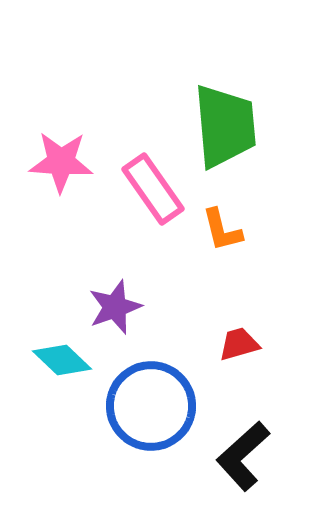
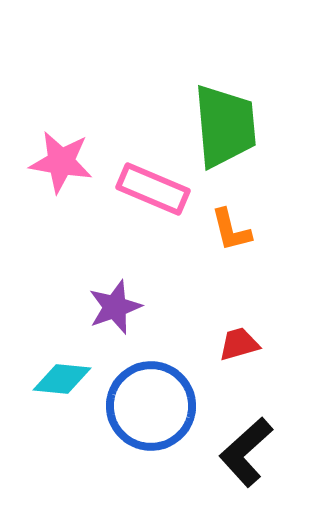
pink star: rotated 6 degrees clockwise
pink rectangle: rotated 32 degrees counterclockwise
orange L-shape: moved 9 px right
cyan diamond: moved 19 px down; rotated 38 degrees counterclockwise
black L-shape: moved 3 px right, 4 px up
